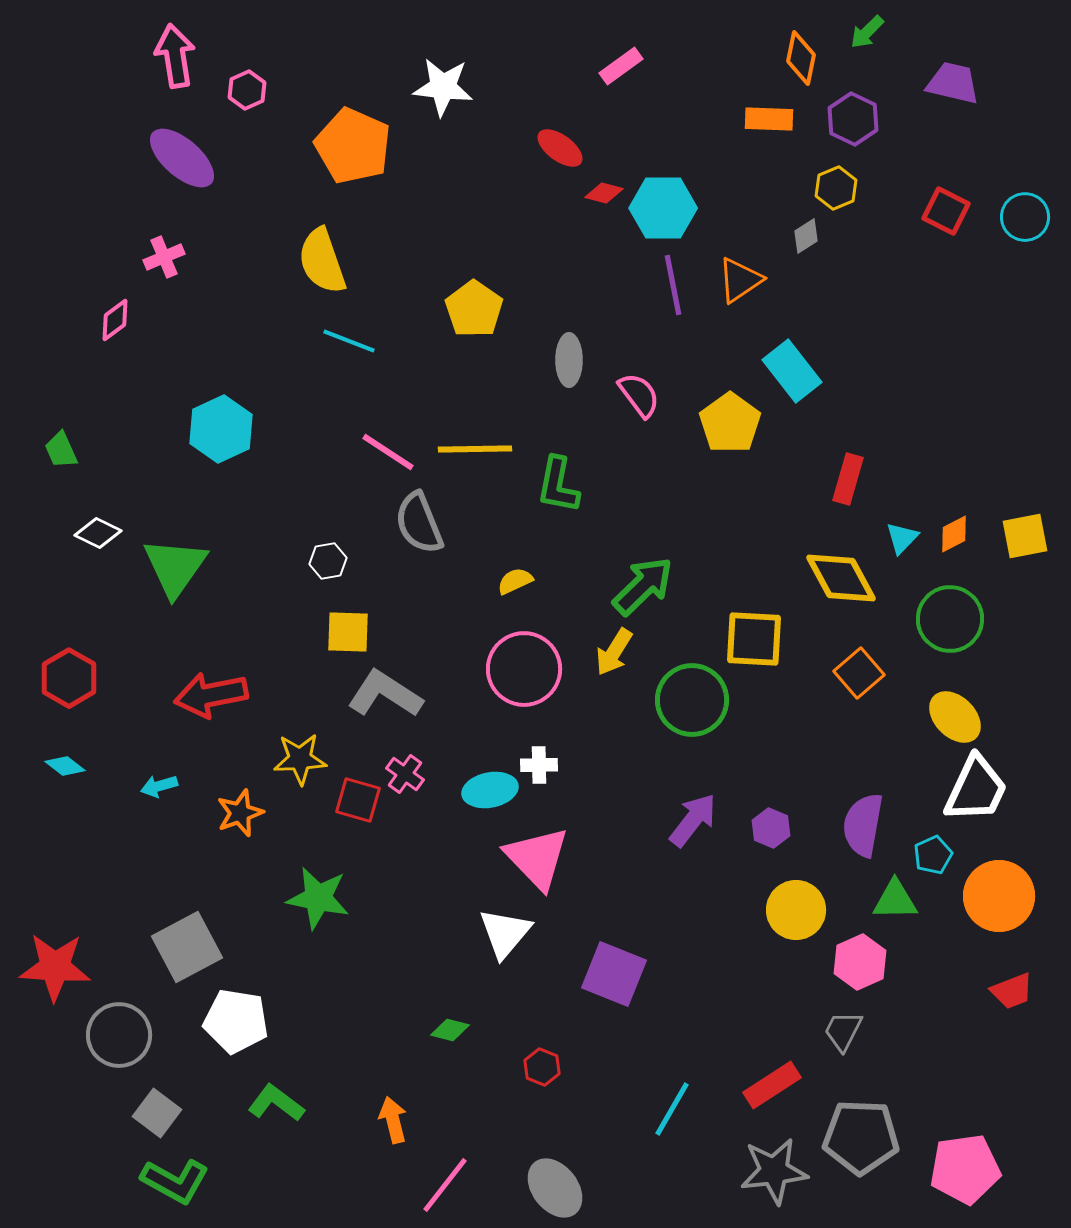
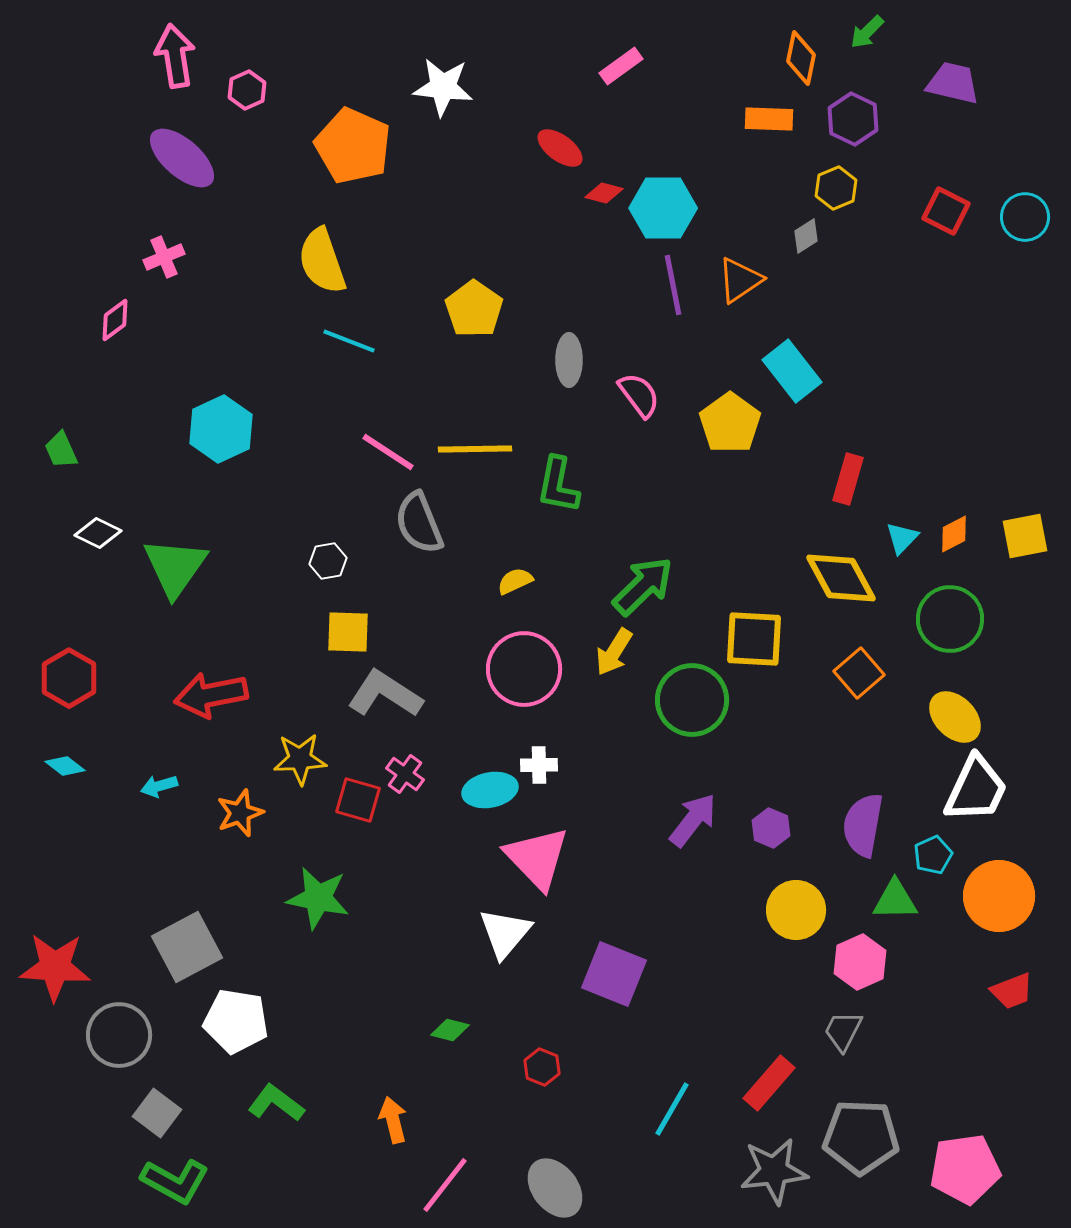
red rectangle at (772, 1085): moved 3 px left, 2 px up; rotated 16 degrees counterclockwise
